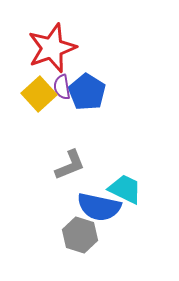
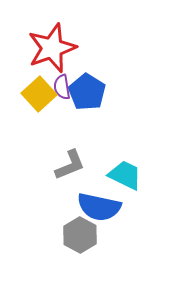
cyan trapezoid: moved 14 px up
gray hexagon: rotated 12 degrees clockwise
